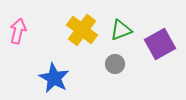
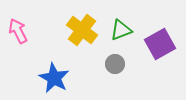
pink arrow: rotated 40 degrees counterclockwise
